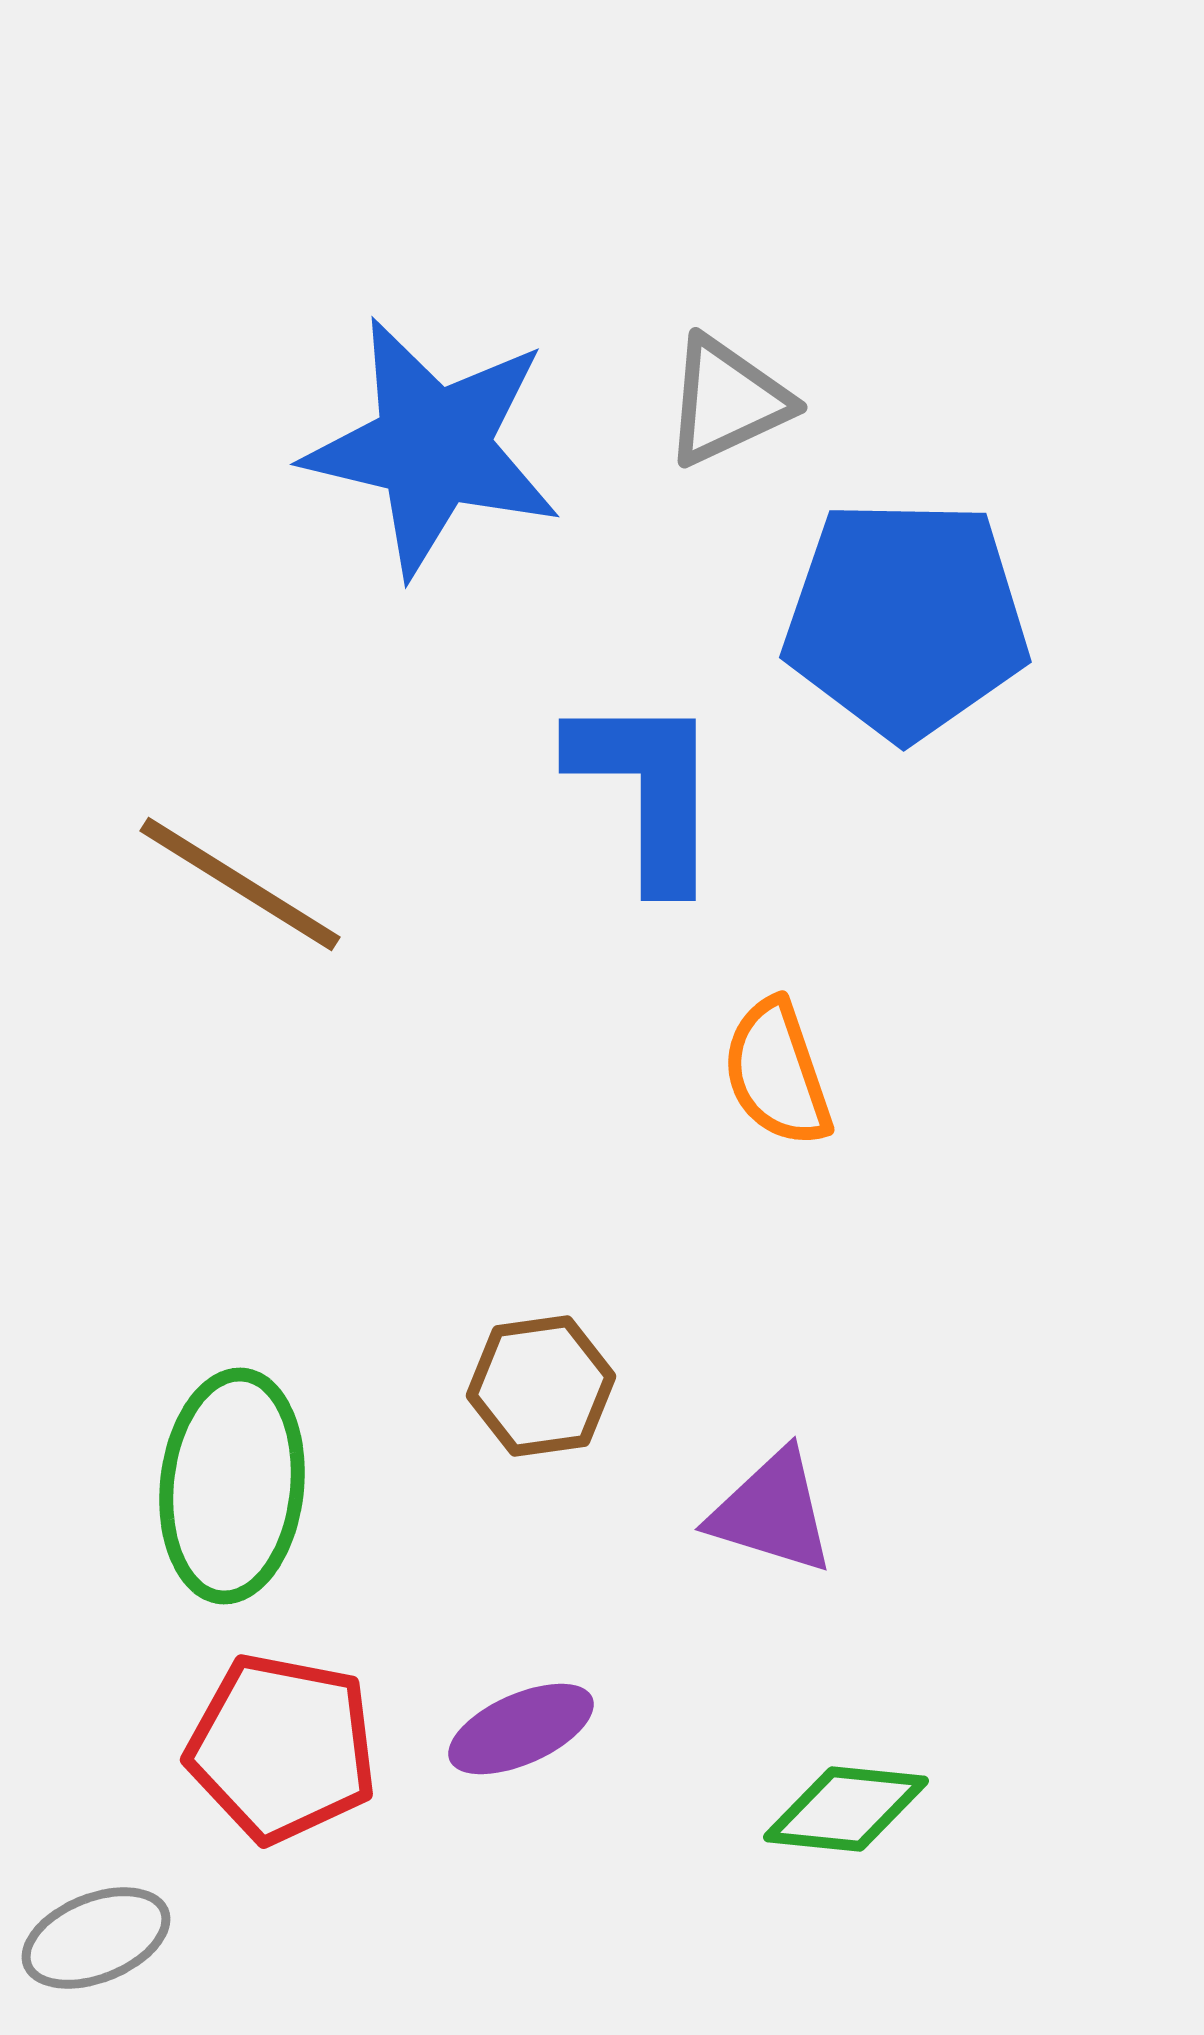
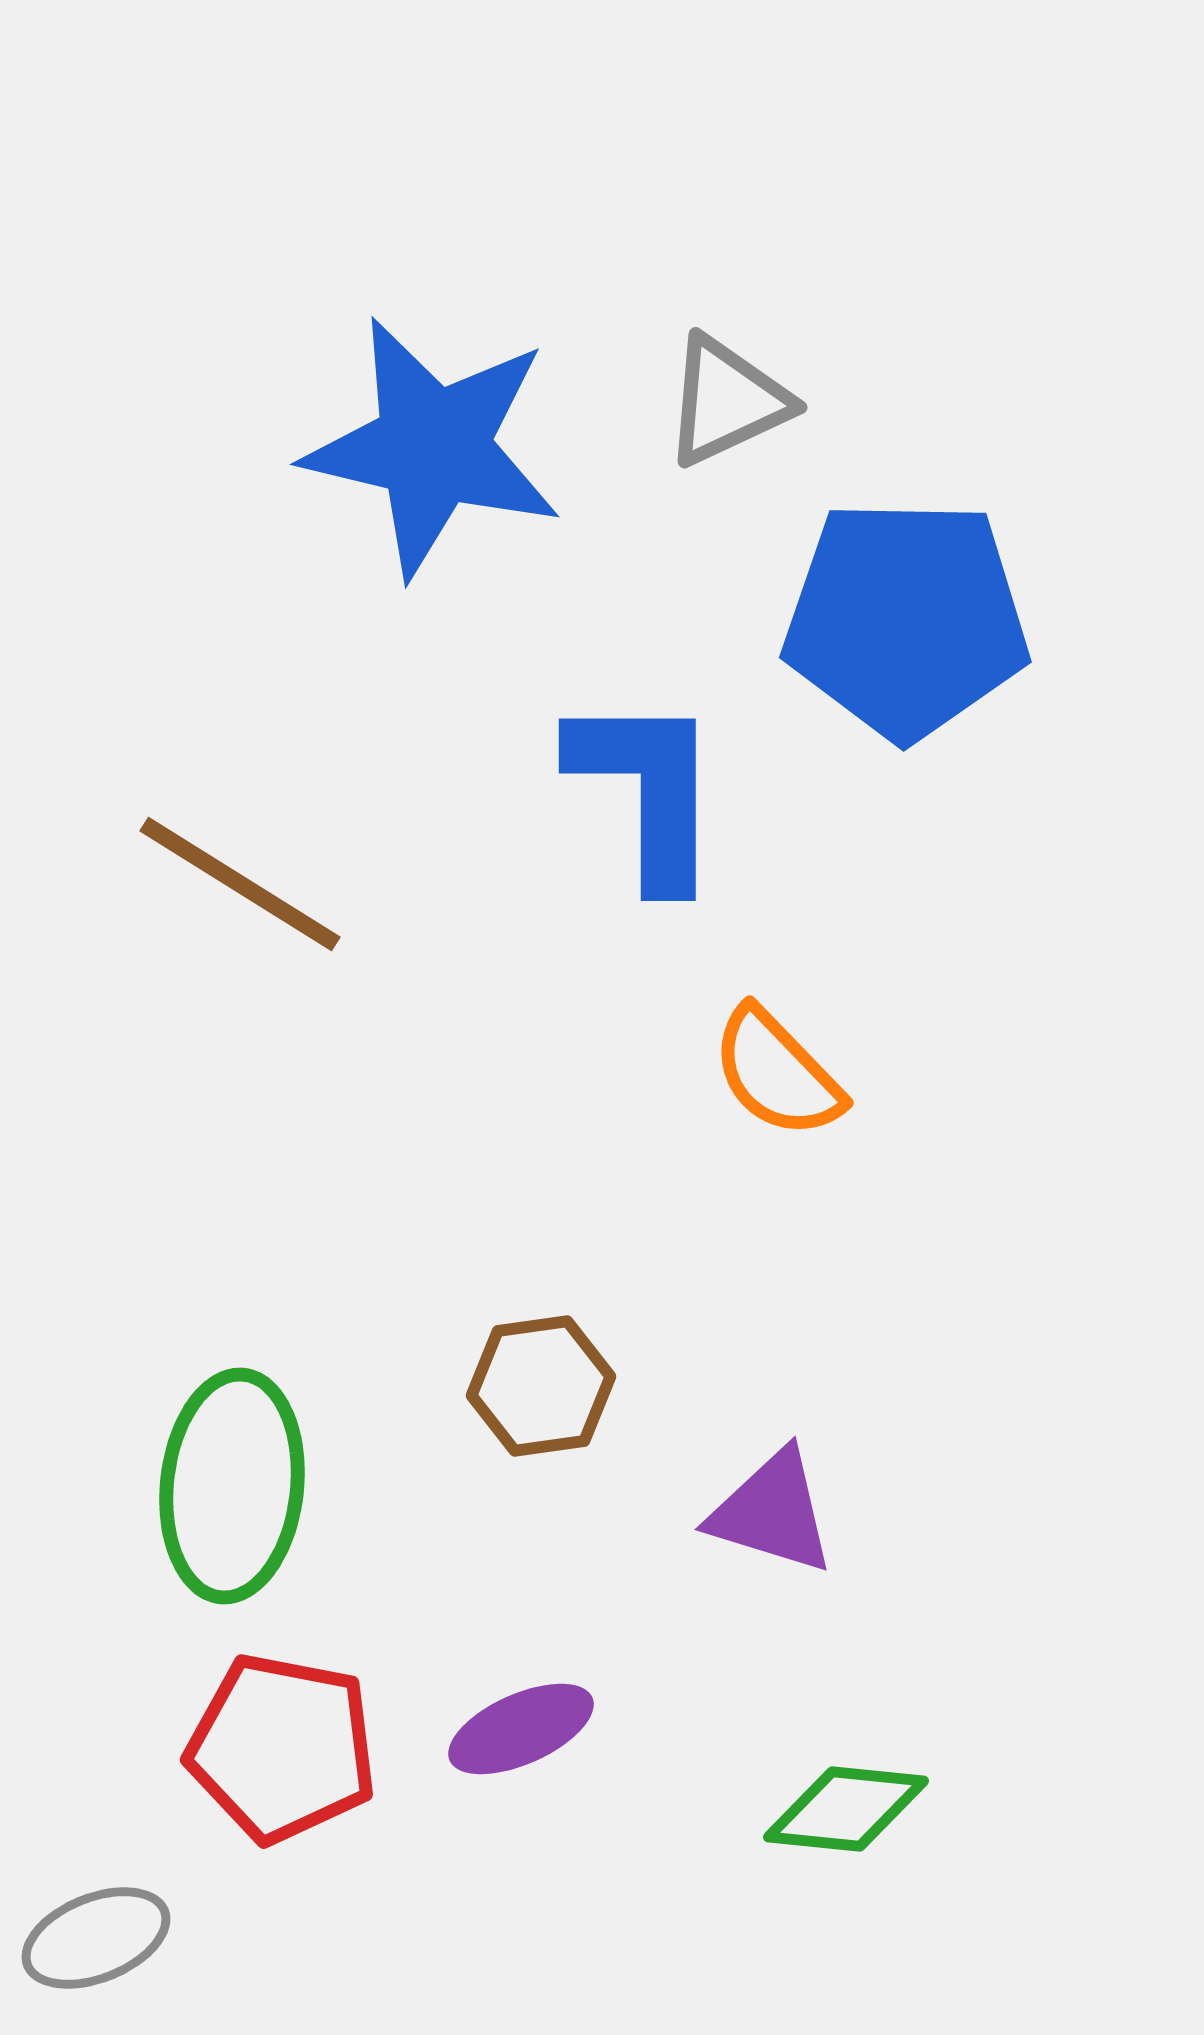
orange semicircle: rotated 25 degrees counterclockwise
